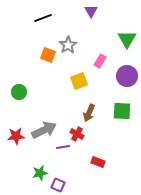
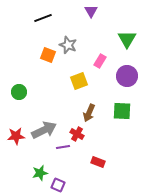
gray star: rotated 18 degrees counterclockwise
